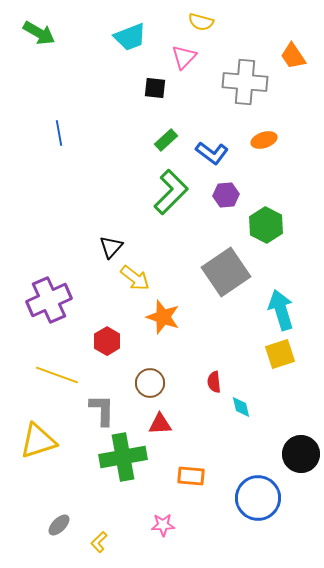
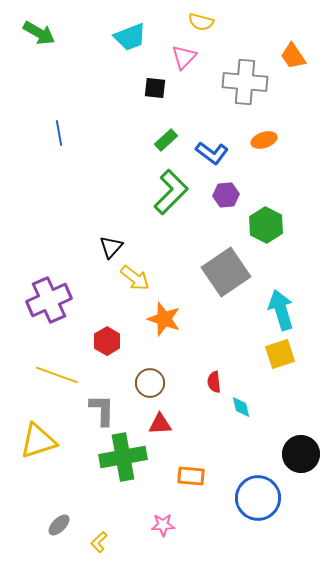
orange star: moved 1 px right, 2 px down
